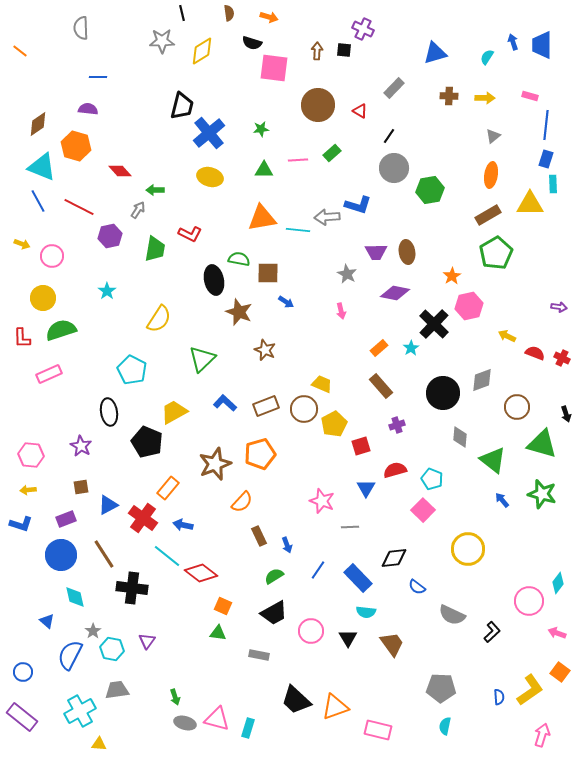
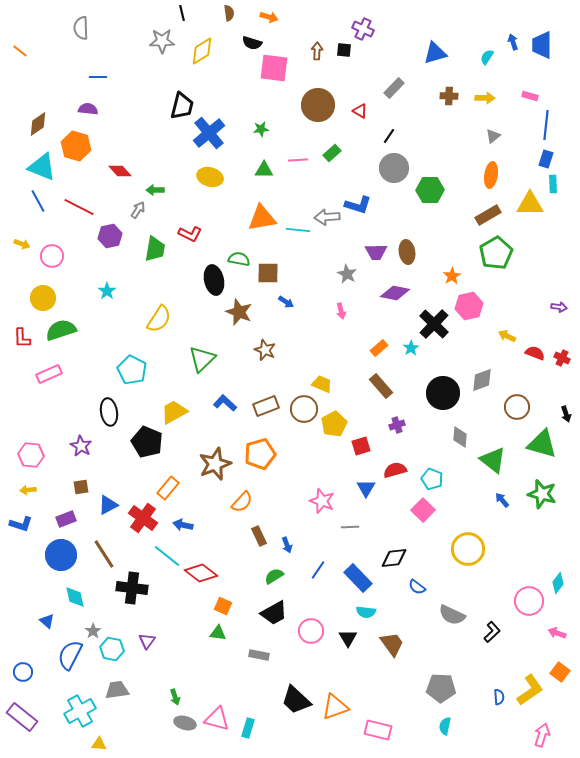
green hexagon at (430, 190): rotated 8 degrees clockwise
